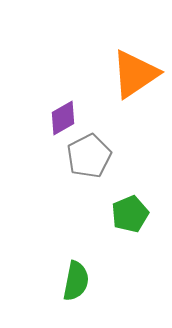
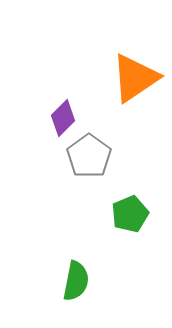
orange triangle: moved 4 px down
purple diamond: rotated 15 degrees counterclockwise
gray pentagon: rotated 9 degrees counterclockwise
